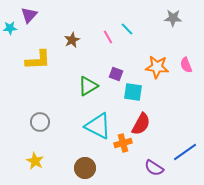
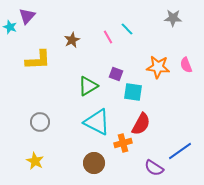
purple triangle: moved 2 px left, 1 px down
cyan star: moved 1 px up; rotated 24 degrees clockwise
orange star: moved 1 px right
cyan triangle: moved 1 px left, 4 px up
blue line: moved 5 px left, 1 px up
brown circle: moved 9 px right, 5 px up
